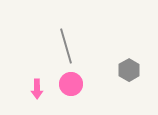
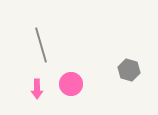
gray line: moved 25 px left, 1 px up
gray hexagon: rotated 15 degrees counterclockwise
